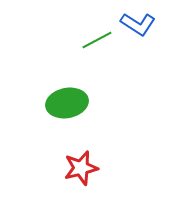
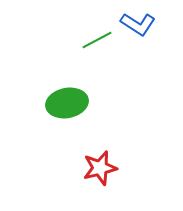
red star: moved 19 px right
